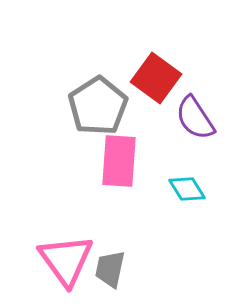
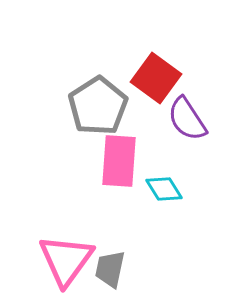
purple semicircle: moved 8 px left, 1 px down
cyan diamond: moved 23 px left
pink triangle: rotated 12 degrees clockwise
